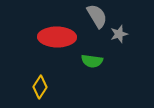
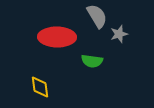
yellow diamond: rotated 40 degrees counterclockwise
